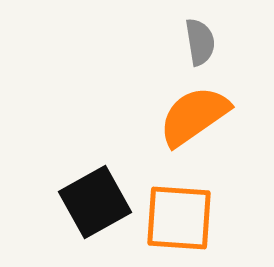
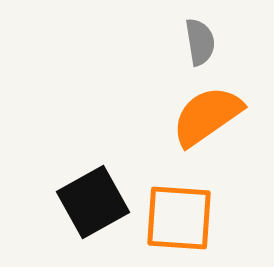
orange semicircle: moved 13 px right
black square: moved 2 px left
